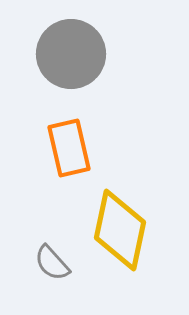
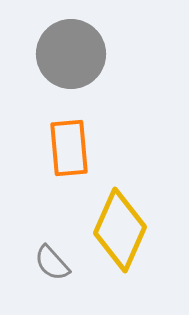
orange rectangle: rotated 8 degrees clockwise
yellow diamond: rotated 12 degrees clockwise
